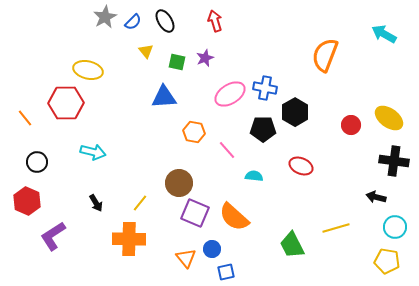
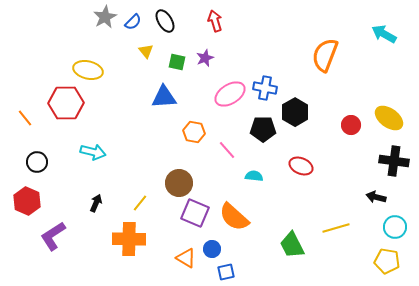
black arrow at (96, 203): rotated 126 degrees counterclockwise
orange triangle at (186, 258): rotated 20 degrees counterclockwise
